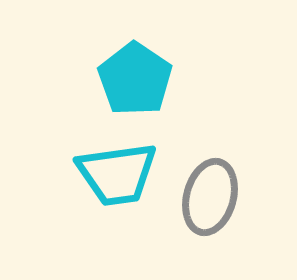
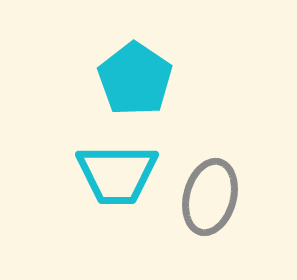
cyan trapezoid: rotated 8 degrees clockwise
